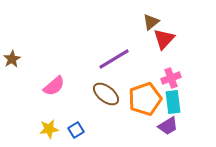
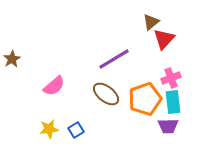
purple trapezoid: rotated 30 degrees clockwise
